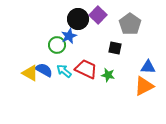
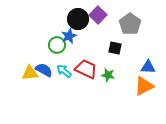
yellow triangle: rotated 36 degrees counterclockwise
